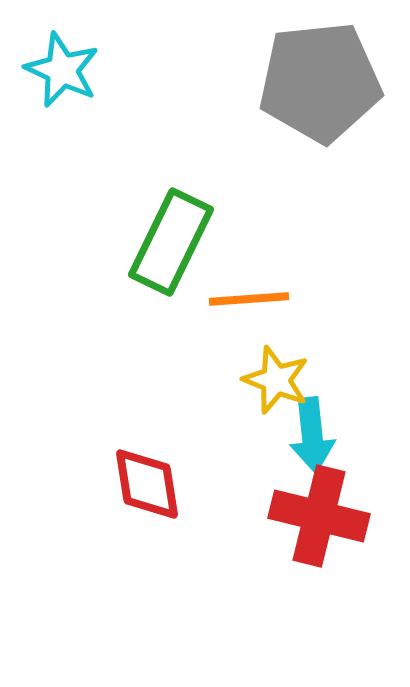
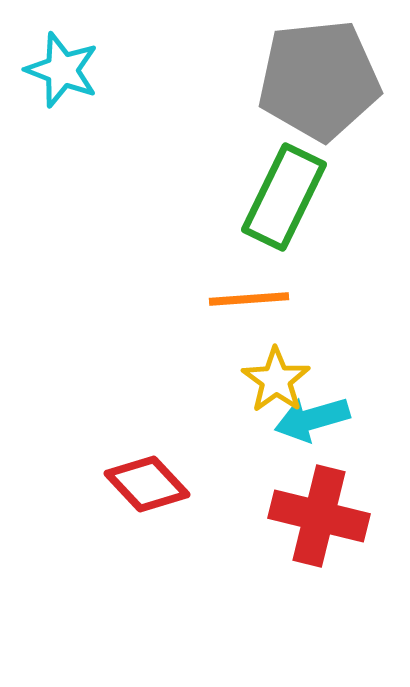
cyan star: rotated 4 degrees counterclockwise
gray pentagon: moved 1 px left, 2 px up
green rectangle: moved 113 px right, 45 px up
yellow star: rotated 14 degrees clockwise
cyan arrow: moved 16 px up; rotated 80 degrees clockwise
red diamond: rotated 34 degrees counterclockwise
